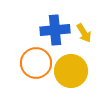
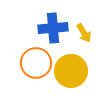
blue cross: moved 2 px left, 2 px up
